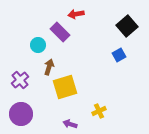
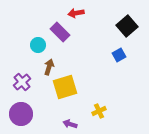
red arrow: moved 1 px up
purple cross: moved 2 px right, 2 px down
